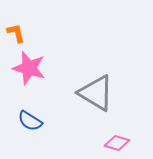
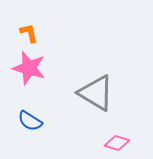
orange L-shape: moved 13 px right
